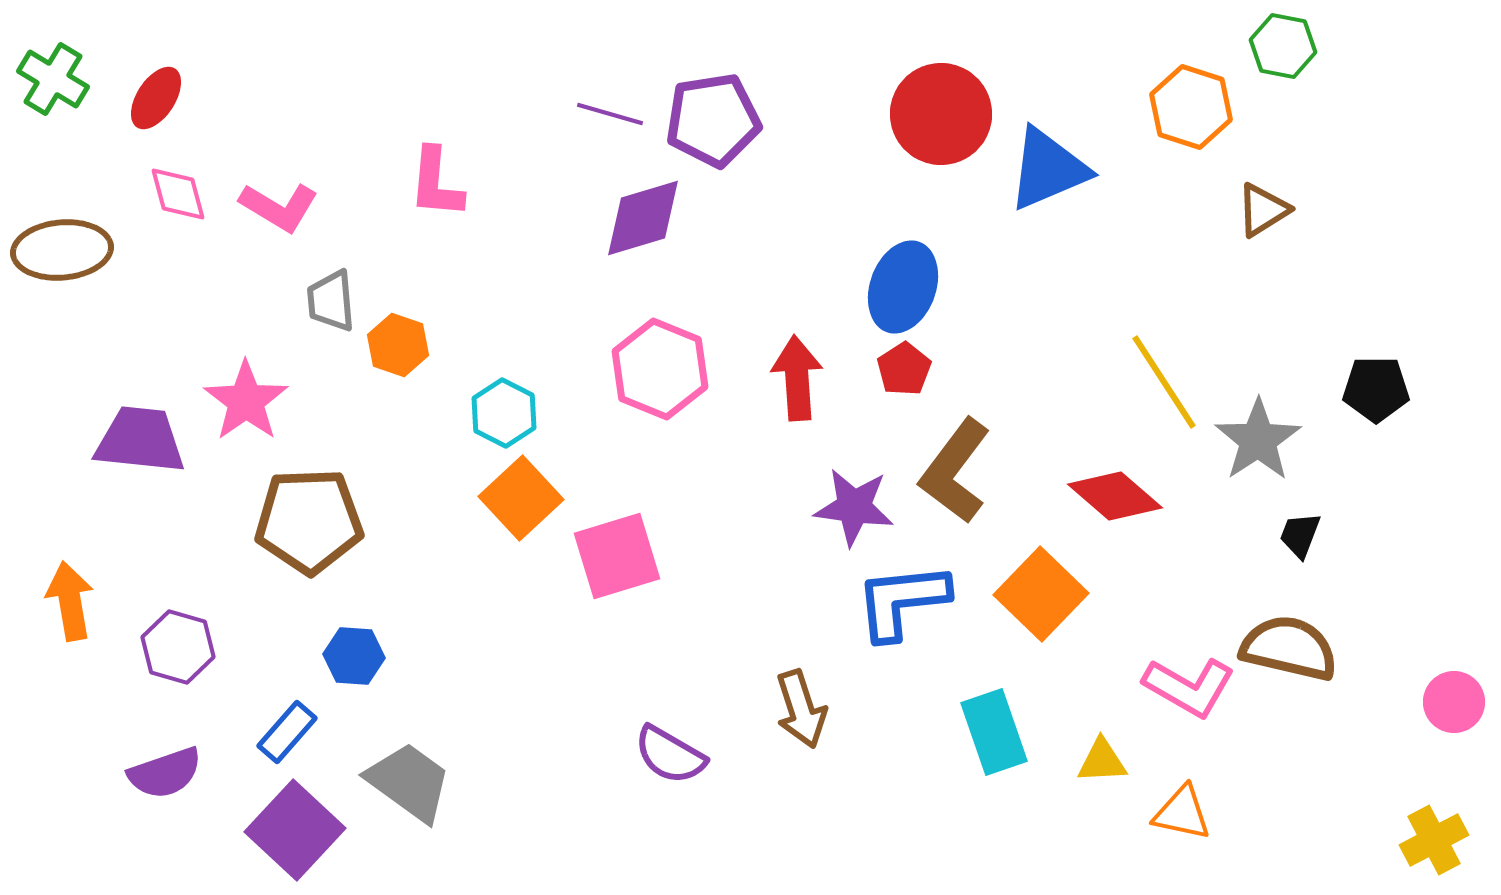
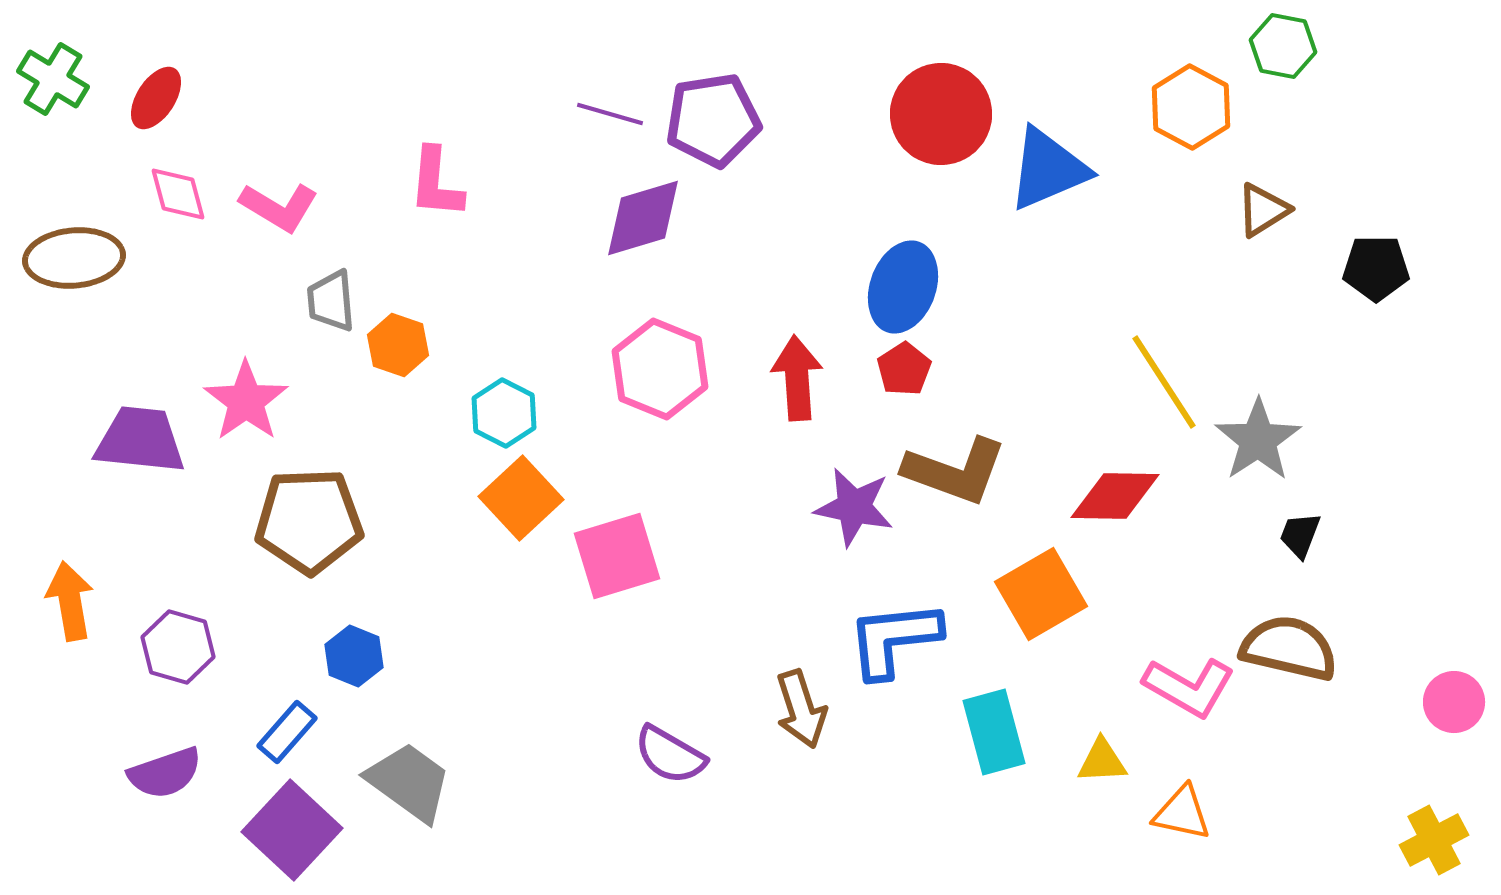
orange hexagon at (1191, 107): rotated 10 degrees clockwise
brown ellipse at (62, 250): moved 12 px right, 8 px down
black pentagon at (1376, 389): moved 121 px up
brown L-shape at (955, 471): rotated 107 degrees counterclockwise
red diamond at (1115, 496): rotated 40 degrees counterclockwise
purple star at (854, 507): rotated 4 degrees clockwise
orange square at (1041, 594): rotated 16 degrees clockwise
blue L-shape at (902, 601): moved 8 px left, 38 px down
blue hexagon at (354, 656): rotated 18 degrees clockwise
cyan rectangle at (994, 732): rotated 4 degrees clockwise
purple square at (295, 830): moved 3 px left
